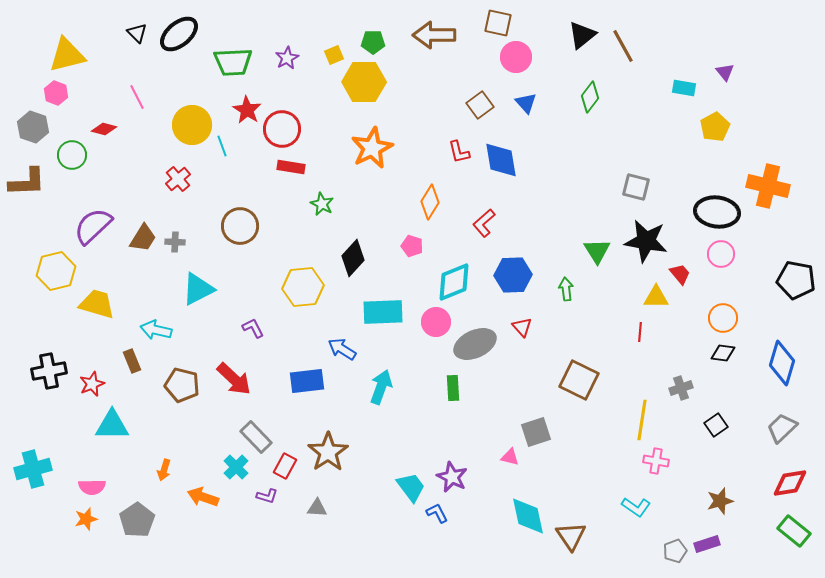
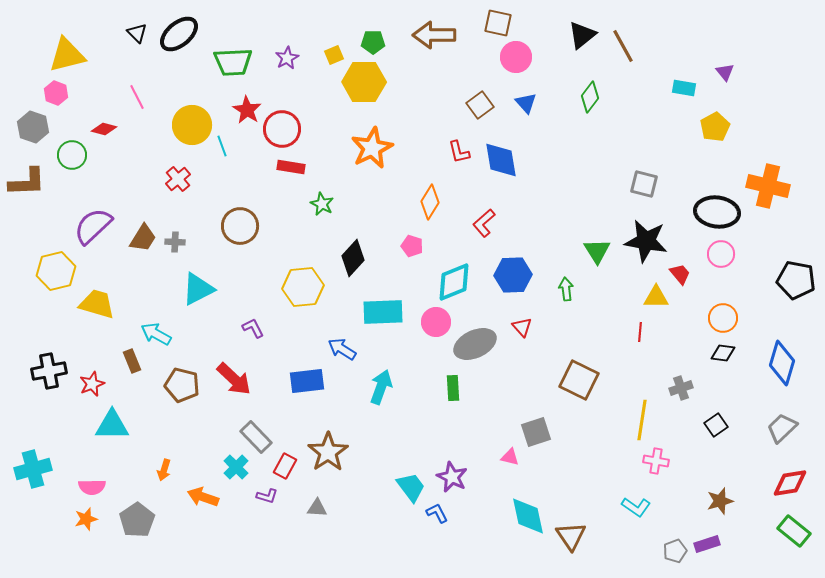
gray square at (636, 187): moved 8 px right, 3 px up
cyan arrow at (156, 330): moved 4 px down; rotated 16 degrees clockwise
